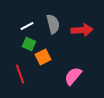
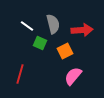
white line: rotated 64 degrees clockwise
green square: moved 11 px right, 1 px up
orange square: moved 22 px right, 6 px up
red line: rotated 36 degrees clockwise
